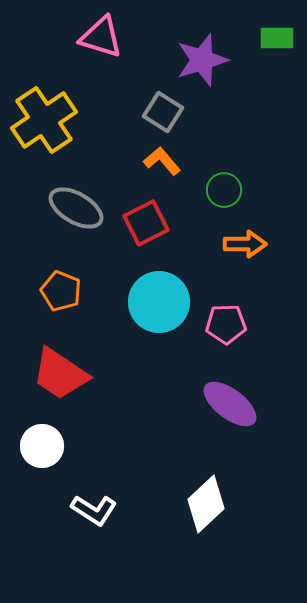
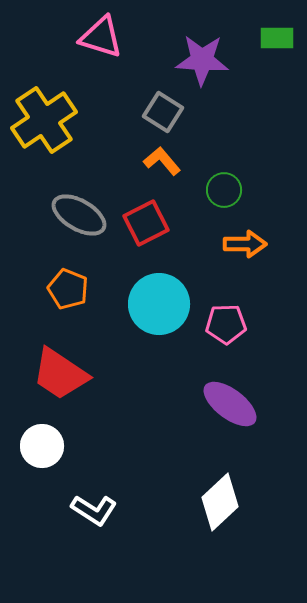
purple star: rotated 20 degrees clockwise
gray ellipse: moved 3 px right, 7 px down
orange pentagon: moved 7 px right, 2 px up
cyan circle: moved 2 px down
white diamond: moved 14 px right, 2 px up
